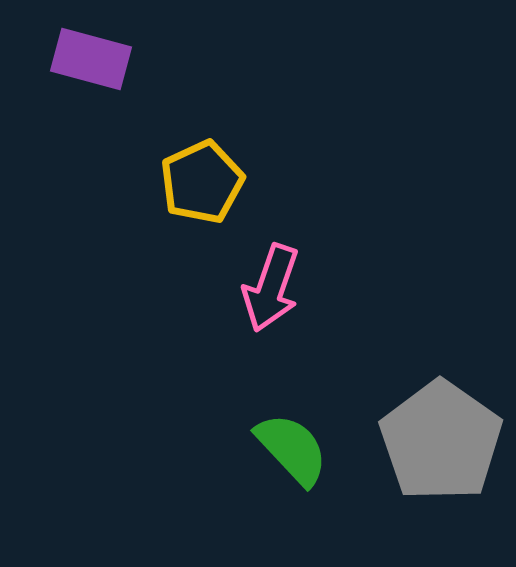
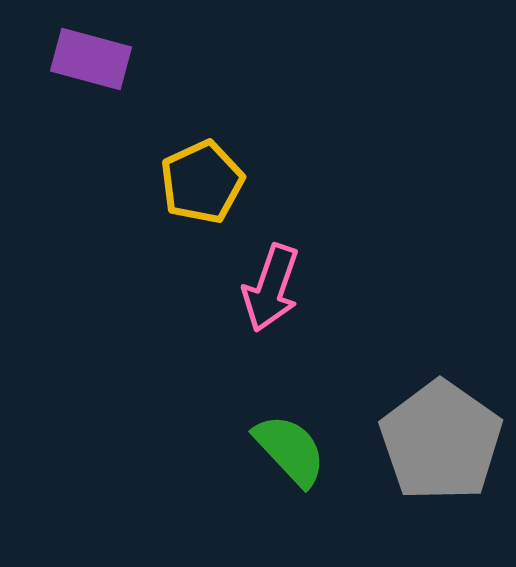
green semicircle: moved 2 px left, 1 px down
